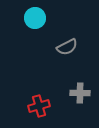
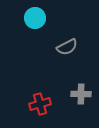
gray cross: moved 1 px right, 1 px down
red cross: moved 1 px right, 2 px up
